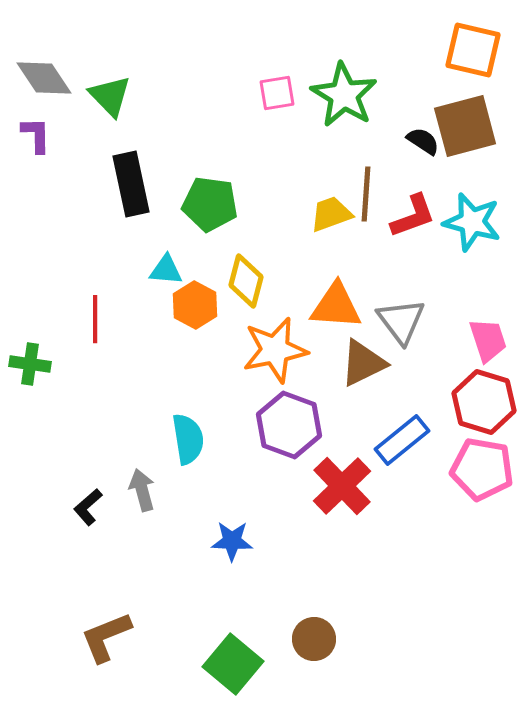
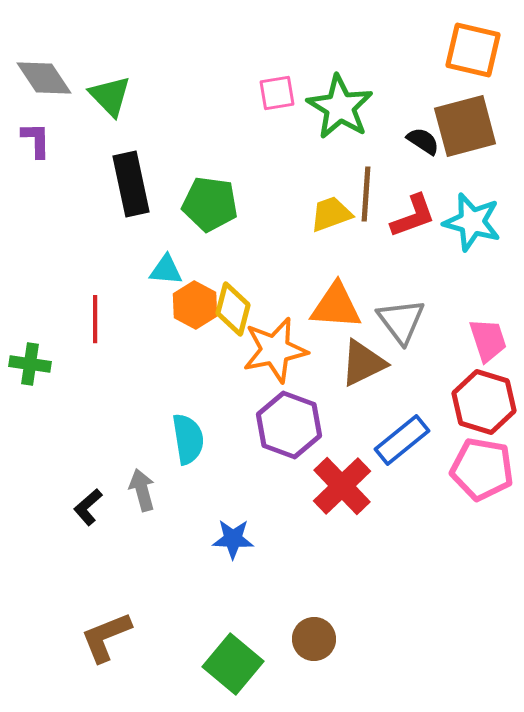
green star: moved 4 px left, 12 px down
purple L-shape: moved 5 px down
yellow diamond: moved 13 px left, 28 px down
blue star: moved 1 px right, 2 px up
